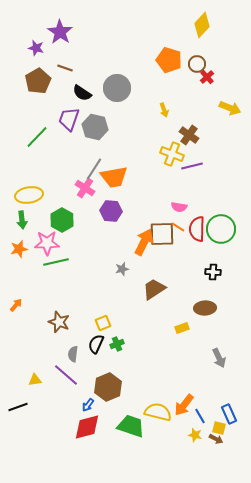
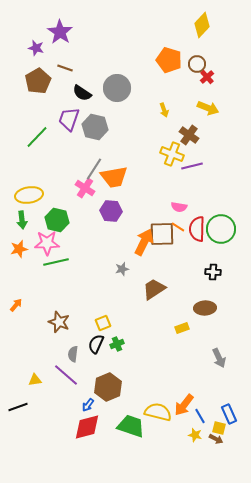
yellow arrow at (230, 108): moved 22 px left
green hexagon at (62, 220): moved 5 px left; rotated 15 degrees counterclockwise
